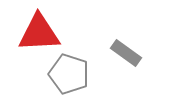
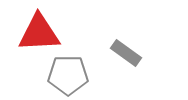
gray pentagon: moved 1 px left, 1 px down; rotated 18 degrees counterclockwise
